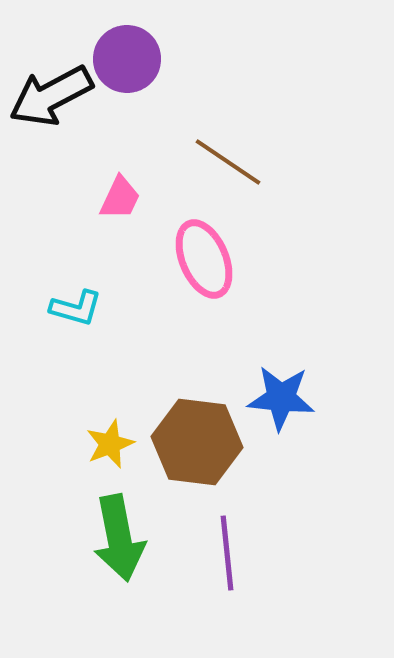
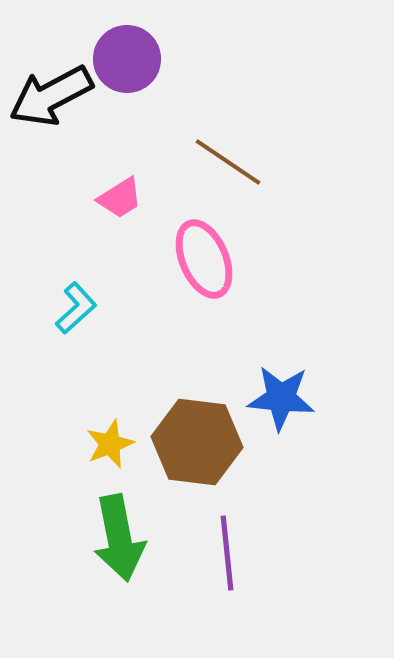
pink trapezoid: rotated 33 degrees clockwise
cyan L-shape: rotated 58 degrees counterclockwise
